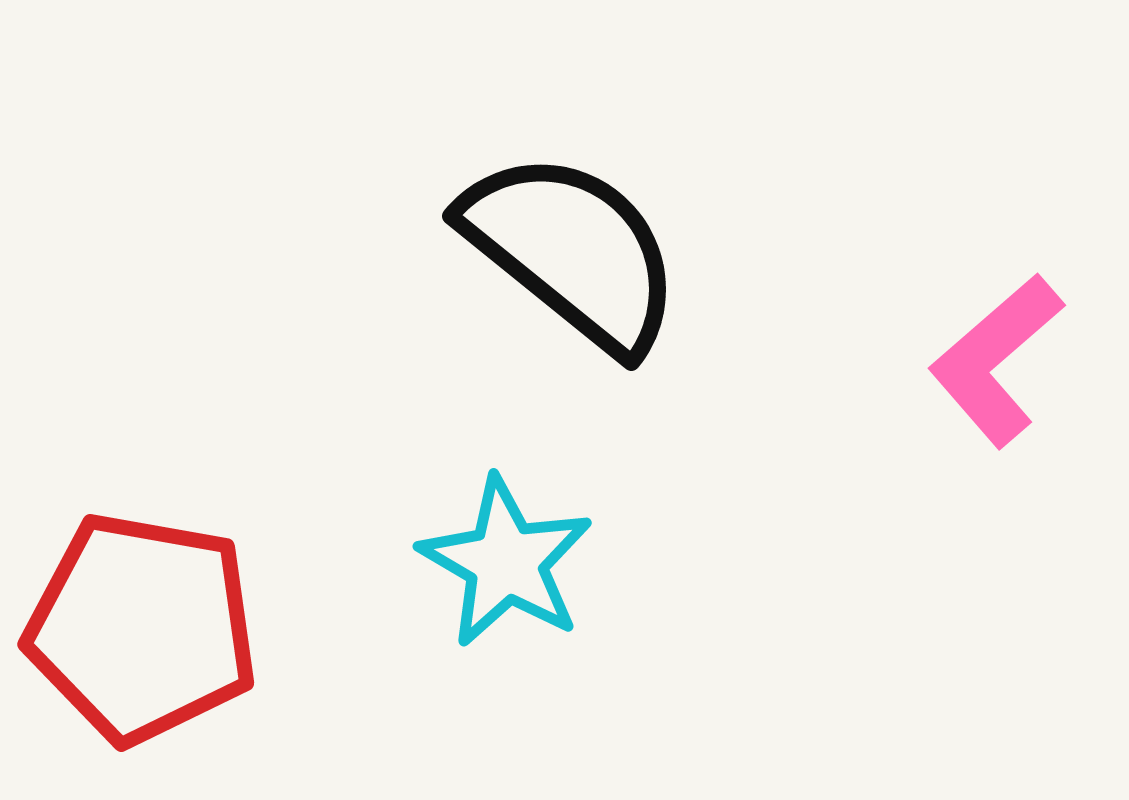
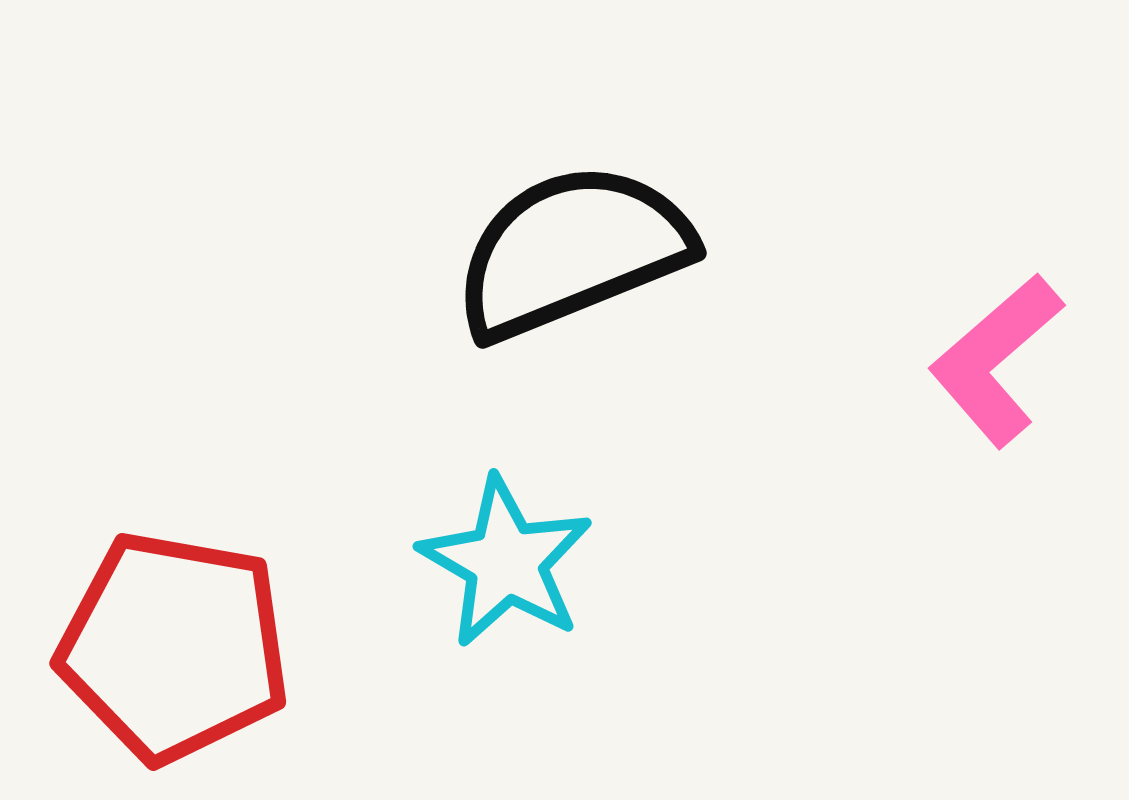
black semicircle: rotated 61 degrees counterclockwise
red pentagon: moved 32 px right, 19 px down
